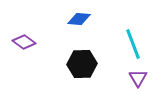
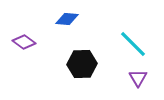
blue diamond: moved 12 px left
cyan line: rotated 24 degrees counterclockwise
